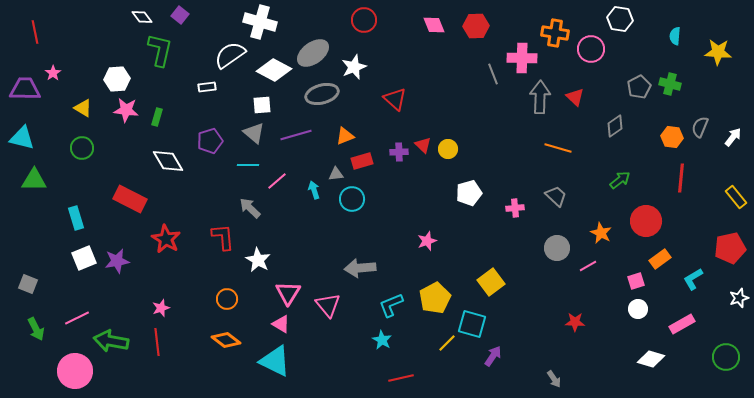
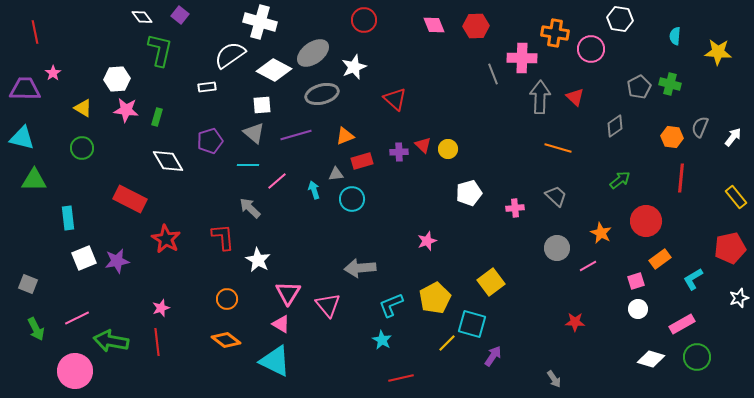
cyan rectangle at (76, 218): moved 8 px left; rotated 10 degrees clockwise
green circle at (726, 357): moved 29 px left
